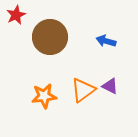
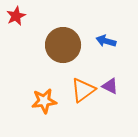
red star: moved 1 px down
brown circle: moved 13 px right, 8 px down
orange star: moved 5 px down
